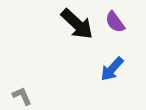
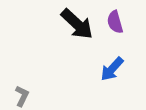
purple semicircle: rotated 20 degrees clockwise
gray L-shape: rotated 50 degrees clockwise
